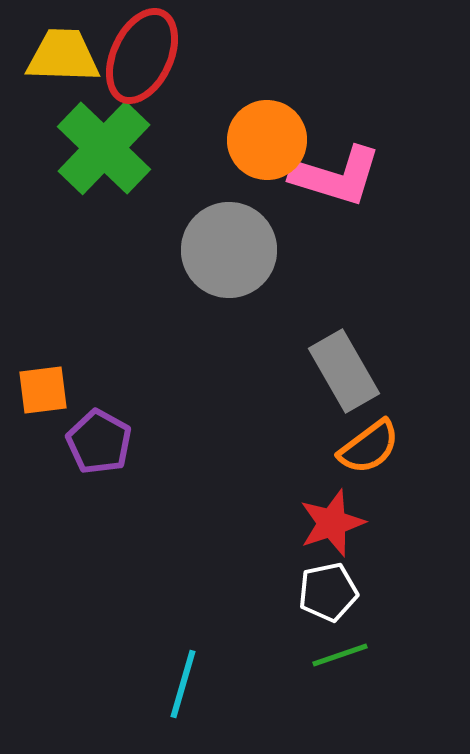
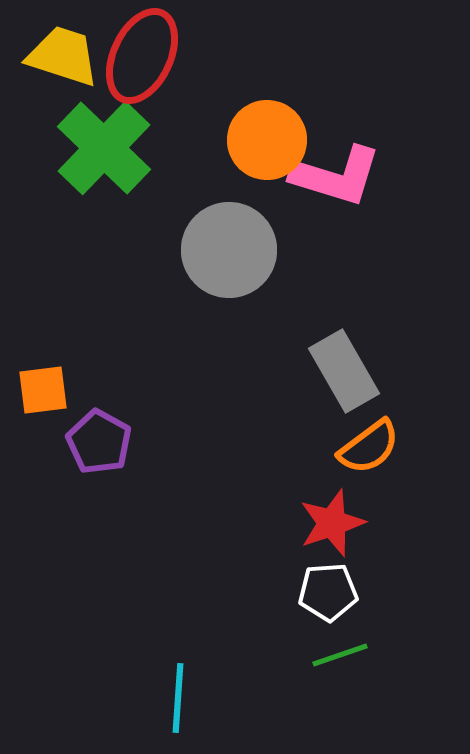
yellow trapezoid: rotated 16 degrees clockwise
white pentagon: rotated 8 degrees clockwise
cyan line: moved 5 px left, 14 px down; rotated 12 degrees counterclockwise
